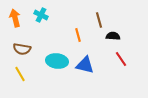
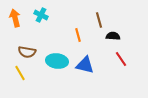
brown semicircle: moved 5 px right, 3 px down
yellow line: moved 1 px up
